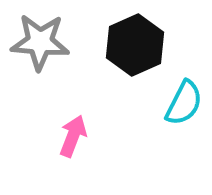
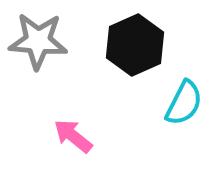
gray star: moved 2 px left, 1 px up
pink arrow: rotated 72 degrees counterclockwise
